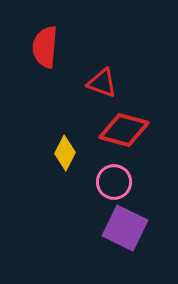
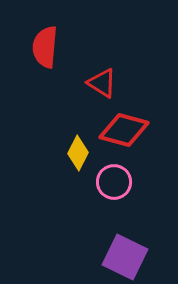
red triangle: rotated 12 degrees clockwise
yellow diamond: moved 13 px right
purple square: moved 29 px down
